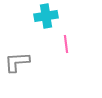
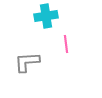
gray L-shape: moved 10 px right
